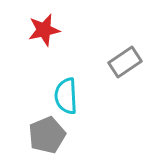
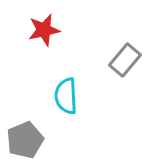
gray rectangle: moved 2 px up; rotated 16 degrees counterclockwise
gray pentagon: moved 22 px left, 5 px down
